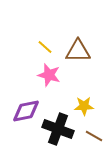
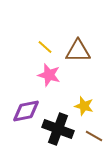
yellow star: rotated 18 degrees clockwise
